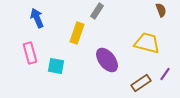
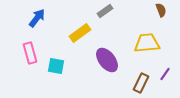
gray rectangle: moved 8 px right; rotated 21 degrees clockwise
blue arrow: rotated 60 degrees clockwise
yellow rectangle: moved 3 px right; rotated 35 degrees clockwise
yellow trapezoid: rotated 20 degrees counterclockwise
brown rectangle: rotated 30 degrees counterclockwise
